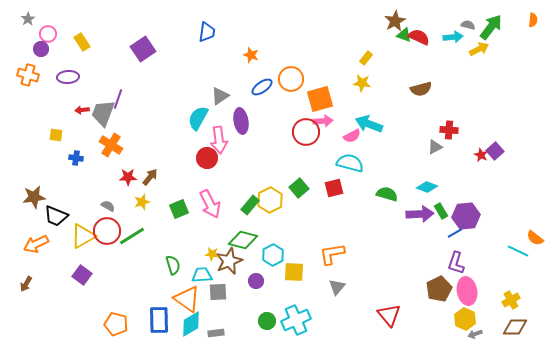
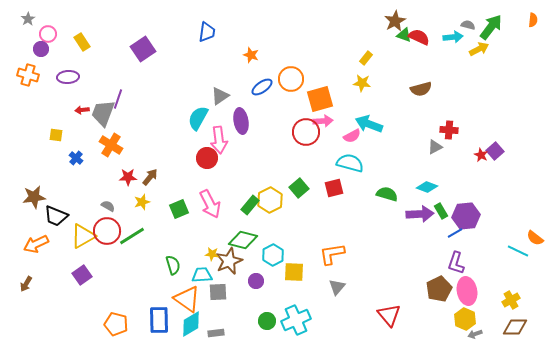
blue cross at (76, 158): rotated 32 degrees clockwise
purple square at (82, 275): rotated 18 degrees clockwise
